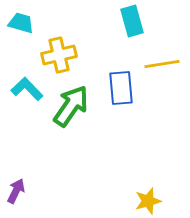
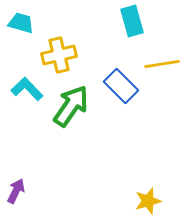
blue rectangle: moved 2 px up; rotated 40 degrees counterclockwise
